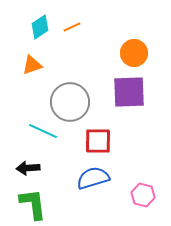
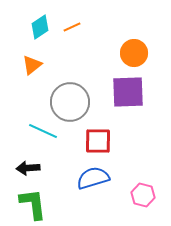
orange triangle: rotated 20 degrees counterclockwise
purple square: moved 1 px left
